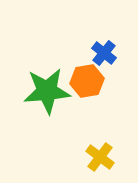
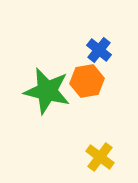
blue cross: moved 5 px left, 3 px up
green star: rotated 18 degrees clockwise
